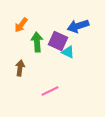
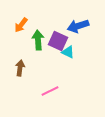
green arrow: moved 1 px right, 2 px up
